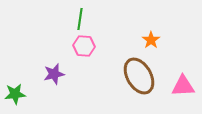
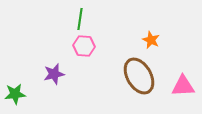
orange star: rotated 12 degrees counterclockwise
